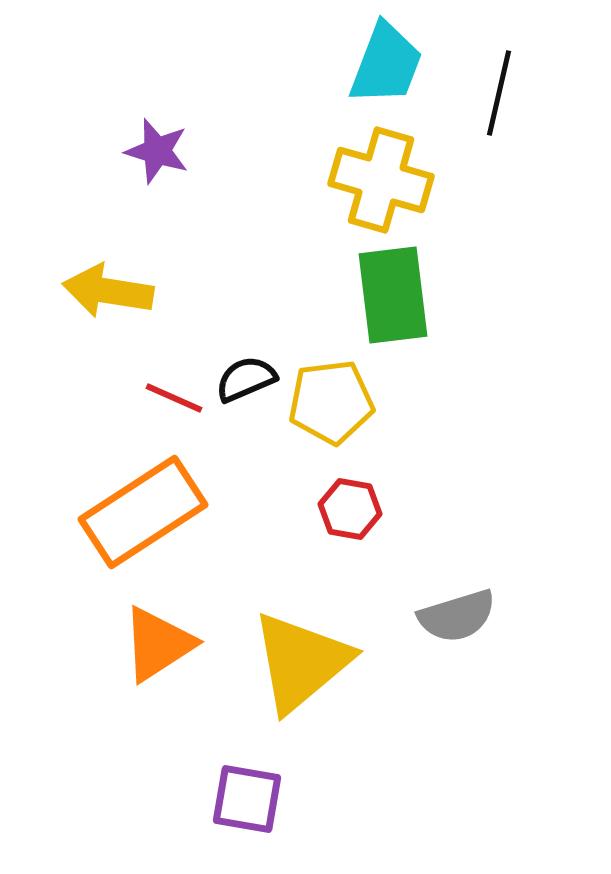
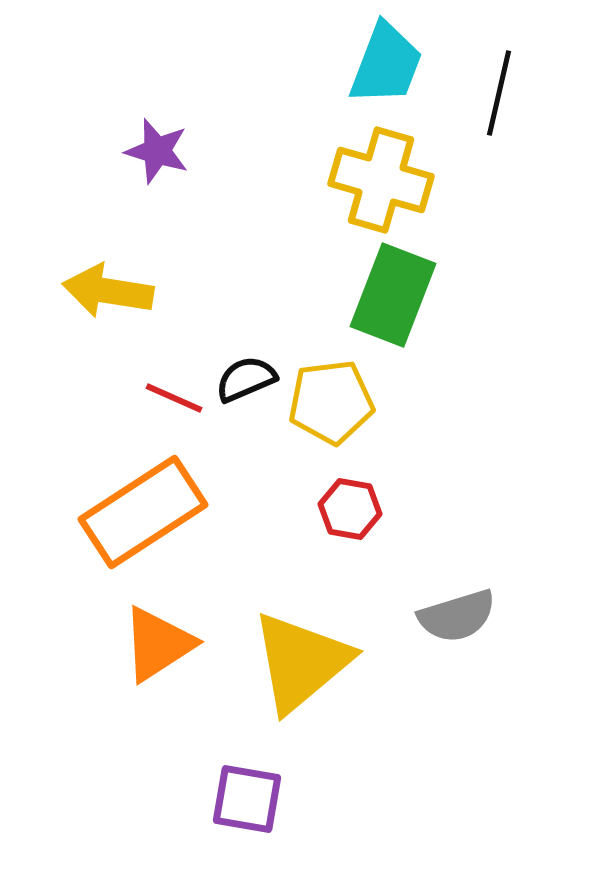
green rectangle: rotated 28 degrees clockwise
